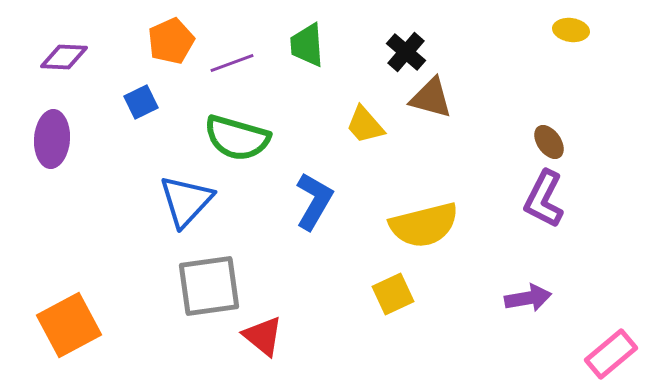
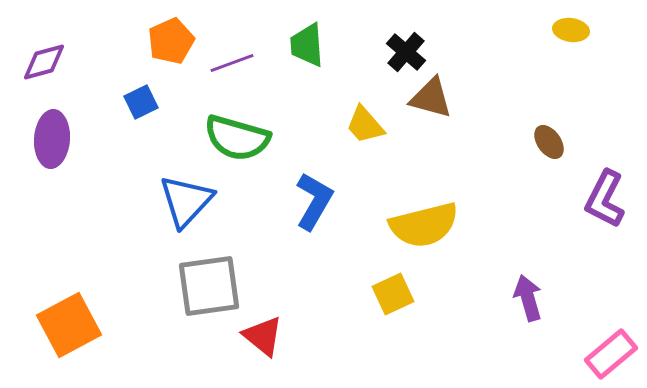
purple diamond: moved 20 px left, 5 px down; rotated 18 degrees counterclockwise
purple L-shape: moved 61 px right
purple arrow: rotated 96 degrees counterclockwise
